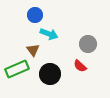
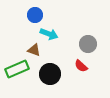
brown triangle: moved 1 px right; rotated 32 degrees counterclockwise
red semicircle: moved 1 px right
